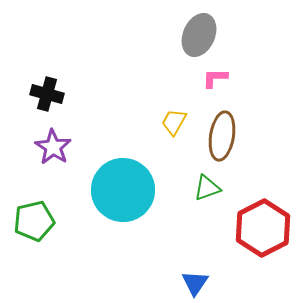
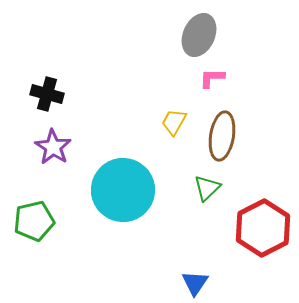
pink L-shape: moved 3 px left
green triangle: rotated 24 degrees counterclockwise
